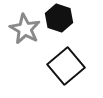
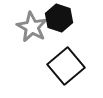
gray star: moved 7 px right, 2 px up
